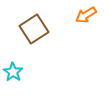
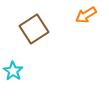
cyan star: moved 1 px up
